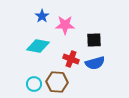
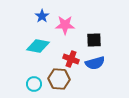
brown hexagon: moved 2 px right, 3 px up
